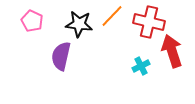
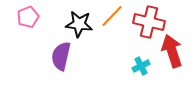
pink pentagon: moved 4 px left, 4 px up; rotated 25 degrees clockwise
